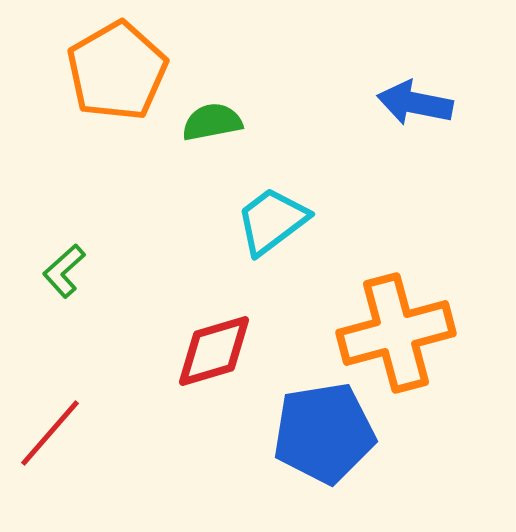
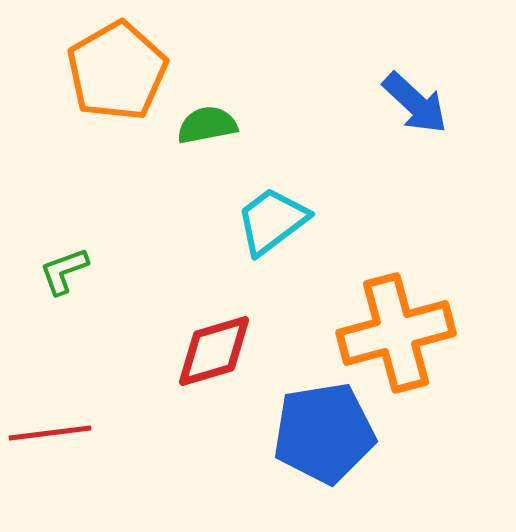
blue arrow: rotated 148 degrees counterclockwise
green semicircle: moved 5 px left, 3 px down
green L-shape: rotated 22 degrees clockwise
red line: rotated 42 degrees clockwise
